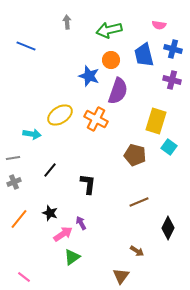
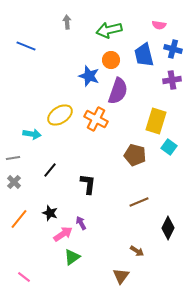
purple cross: rotated 24 degrees counterclockwise
gray cross: rotated 24 degrees counterclockwise
